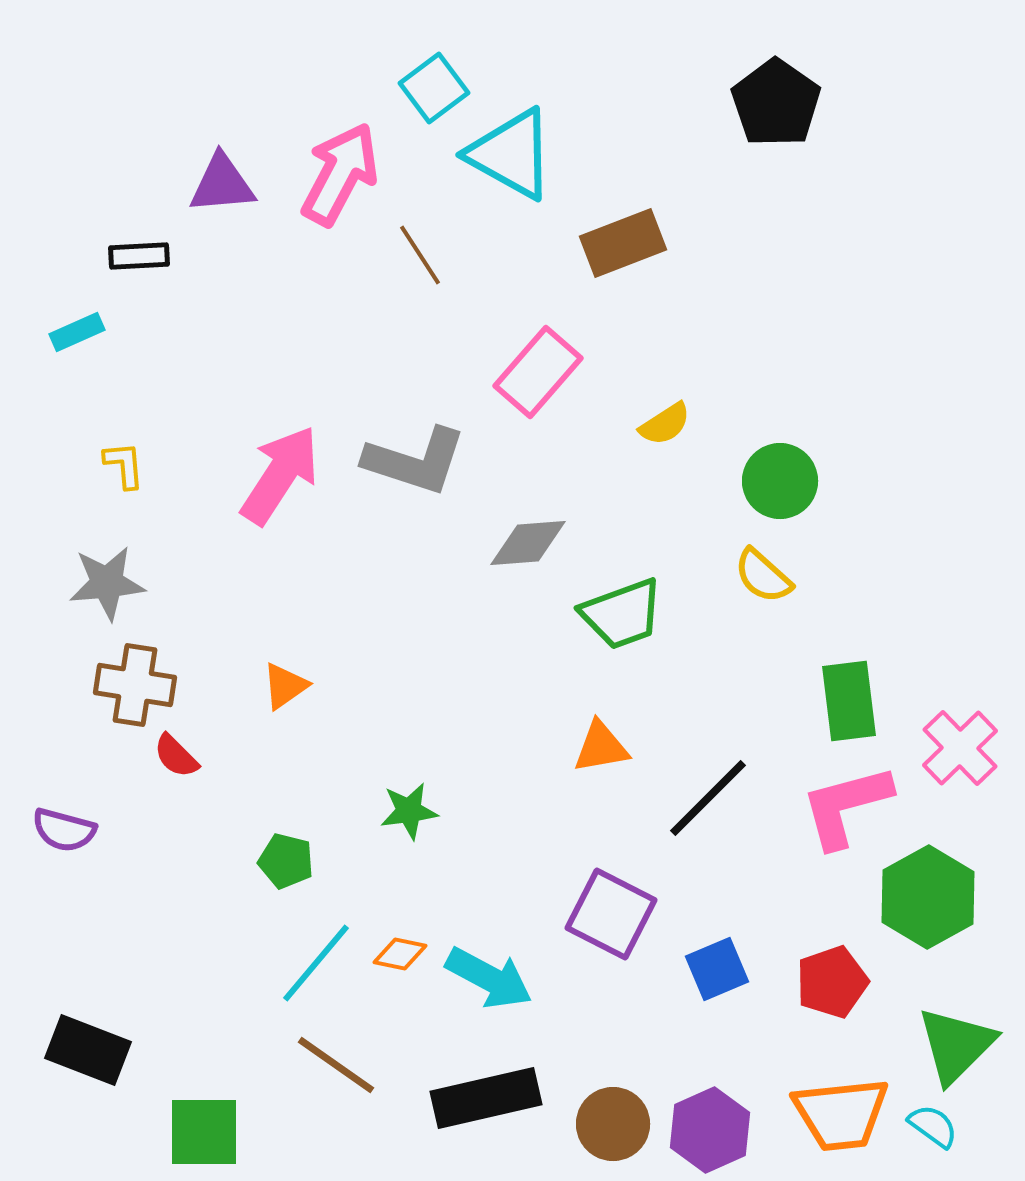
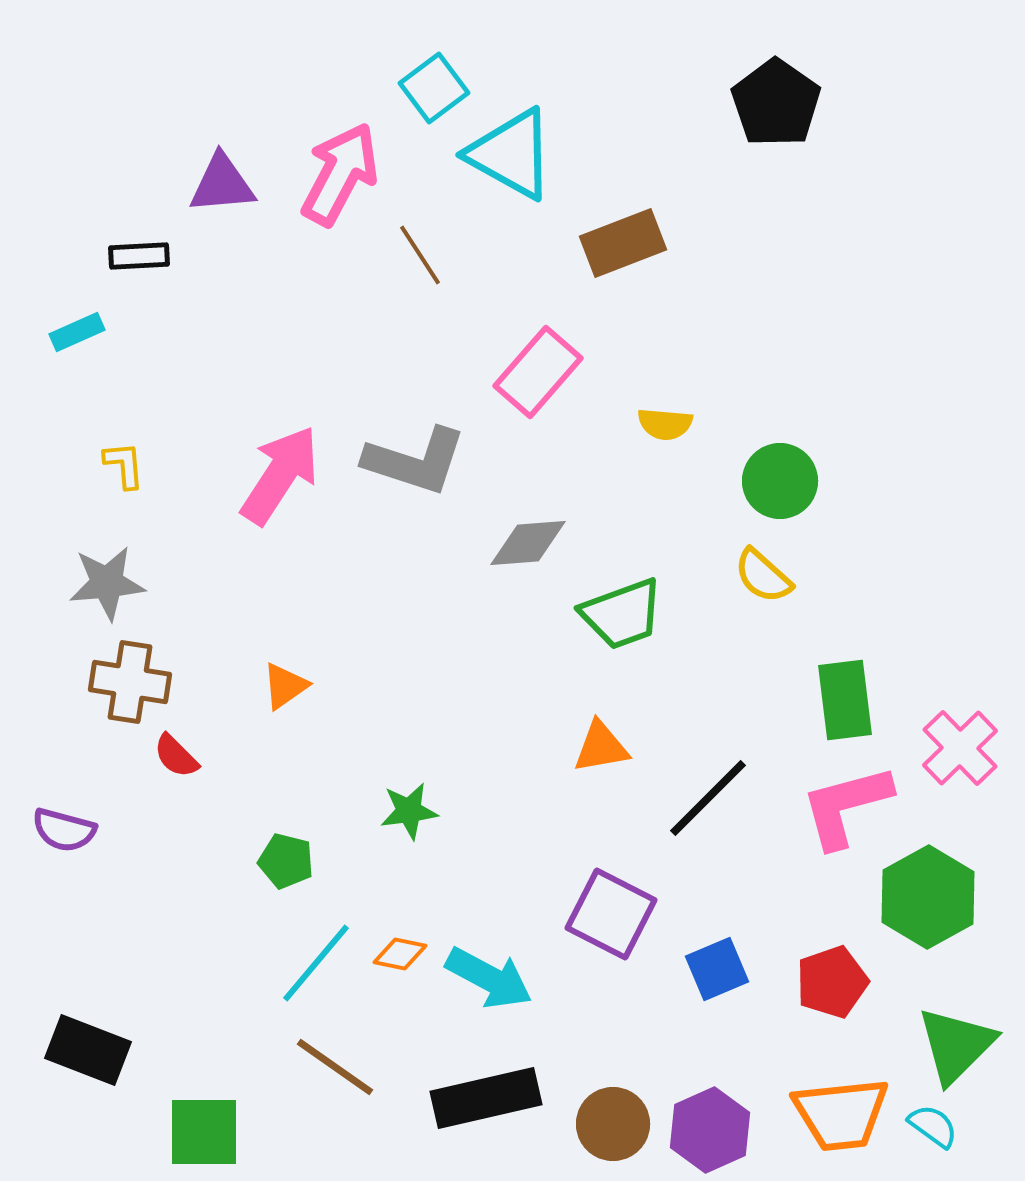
yellow semicircle at (665, 424): rotated 38 degrees clockwise
brown cross at (135, 685): moved 5 px left, 3 px up
green rectangle at (849, 701): moved 4 px left, 1 px up
brown line at (336, 1065): moved 1 px left, 2 px down
